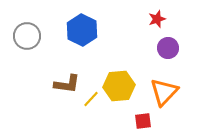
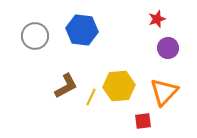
blue hexagon: rotated 20 degrees counterclockwise
gray circle: moved 8 px right
brown L-shape: moved 1 px left, 2 px down; rotated 36 degrees counterclockwise
yellow line: moved 2 px up; rotated 18 degrees counterclockwise
